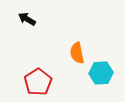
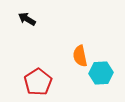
orange semicircle: moved 3 px right, 3 px down
